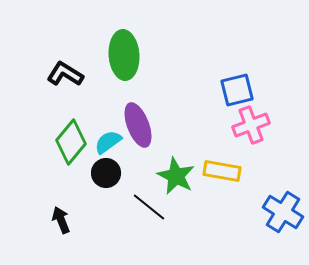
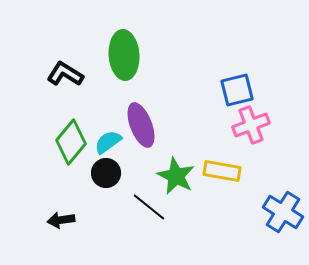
purple ellipse: moved 3 px right
black arrow: rotated 76 degrees counterclockwise
